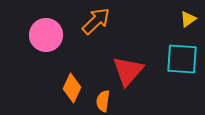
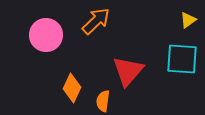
yellow triangle: moved 1 px down
